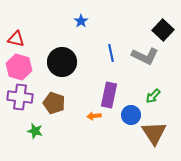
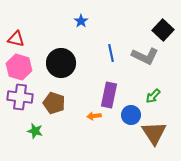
black circle: moved 1 px left, 1 px down
